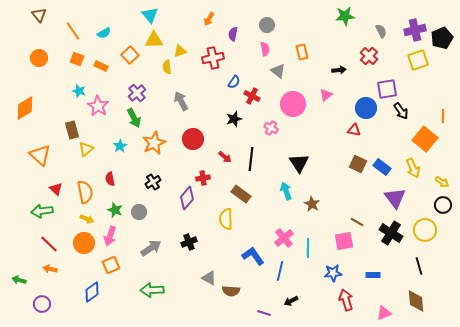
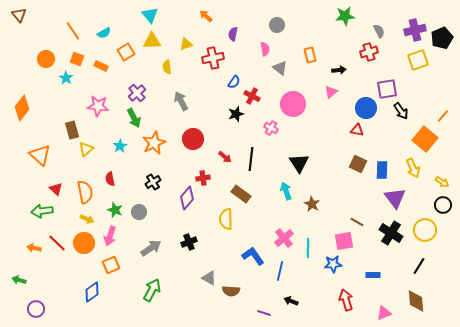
brown triangle at (39, 15): moved 20 px left
orange arrow at (209, 19): moved 3 px left, 3 px up; rotated 104 degrees clockwise
gray circle at (267, 25): moved 10 px right
gray semicircle at (381, 31): moved 2 px left
yellow triangle at (154, 40): moved 2 px left, 1 px down
yellow triangle at (180, 51): moved 6 px right, 7 px up
orange rectangle at (302, 52): moved 8 px right, 3 px down
orange square at (130, 55): moved 4 px left, 3 px up; rotated 12 degrees clockwise
red cross at (369, 56): moved 4 px up; rotated 30 degrees clockwise
orange circle at (39, 58): moved 7 px right, 1 px down
gray triangle at (278, 71): moved 2 px right, 3 px up
cyan star at (79, 91): moved 13 px left, 13 px up; rotated 16 degrees clockwise
pink triangle at (326, 95): moved 5 px right, 3 px up
pink star at (98, 106): rotated 25 degrees counterclockwise
orange diamond at (25, 108): moved 3 px left; rotated 20 degrees counterclockwise
orange line at (443, 116): rotated 40 degrees clockwise
black star at (234, 119): moved 2 px right, 5 px up
red triangle at (354, 130): moved 3 px right
blue rectangle at (382, 167): moved 3 px down; rotated 54 degrees clockwise
red line at (49, 244): moved 8 px right, 1 px up
black line at (419, 266): rotated 48 degrees clockwise
orange arrow at (50, 269): moved 16 px left, 21 px up
blue star at (333, 273): moved 9 px up
green arrow at (152, 290): rotated 120 degrees clockwise
black arrow at (291, 301): rotated 48 degrees clockwise
purple circle at (42, 304): moved 6 px left, 5 px down
